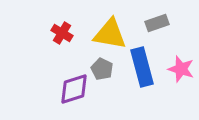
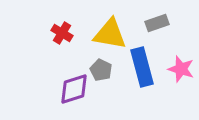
gray pentagon: moved 1 px left, 1 px down
